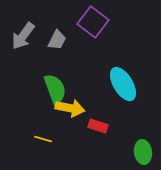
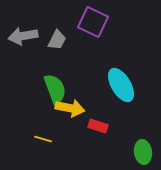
purple square: rotated 12 degrees counterclockwise
gray arrow: rotated 44 degrees clockwise
cyan ellipse: moved 2 px left, 1 px down
